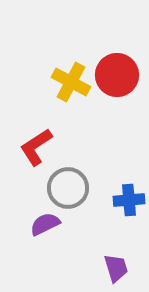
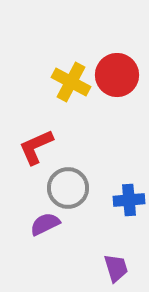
red L-shape: rotated 9 degrees clockwise
